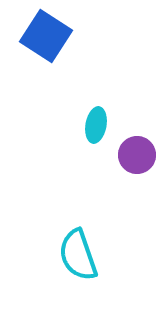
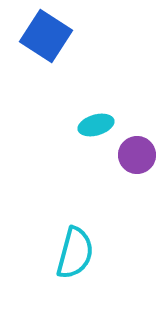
cyan ellipse: rotated 64 degrees clockwise
cyan semicircle: moved 3 px left, 2 px up; rotated 146 degrees counterclockwise
